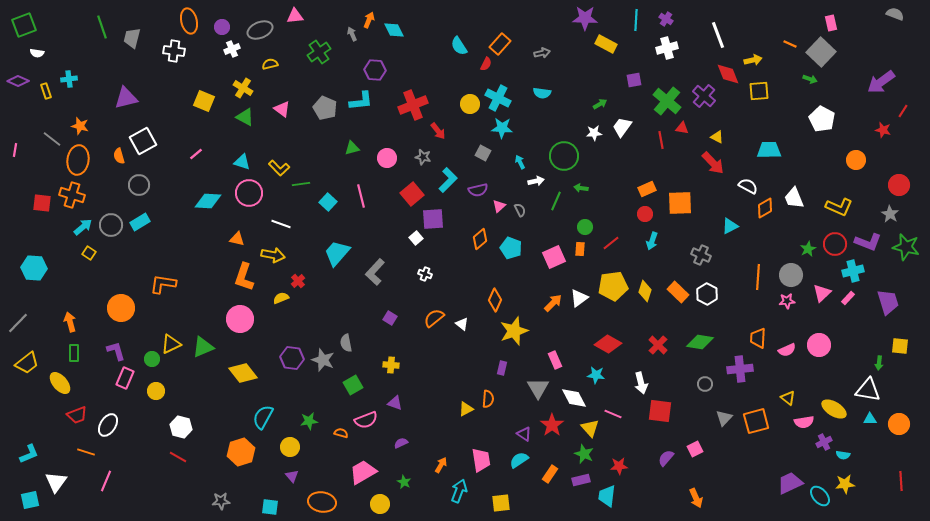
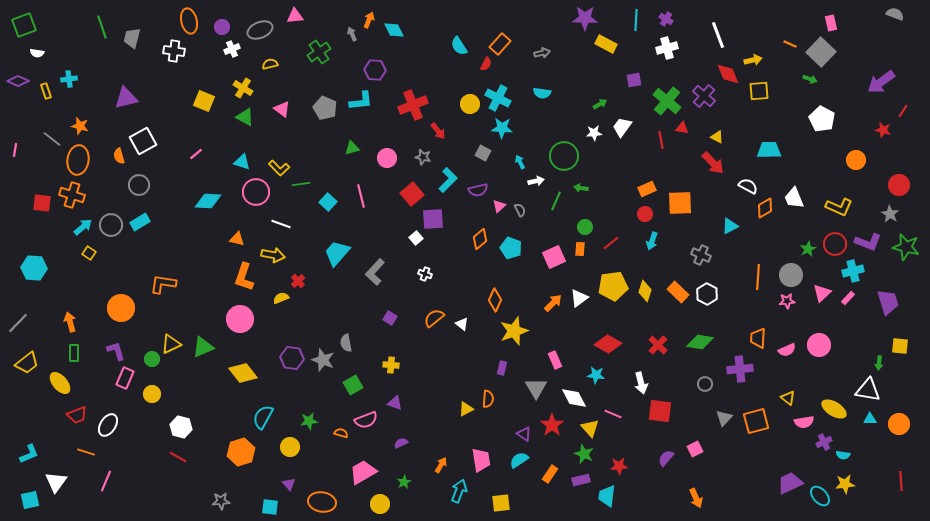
pink circle at (249, 193): moved 7 px right, 1 px up
gray triangle at (538, 388): moved 2 px left
yellow circle at (156, 391): moved 4 px left, 3 px down
purple triangle at (292, 476): moved 3 px left, 8 px down
green star at (404, 482): rotated 16 degrees clockwise
